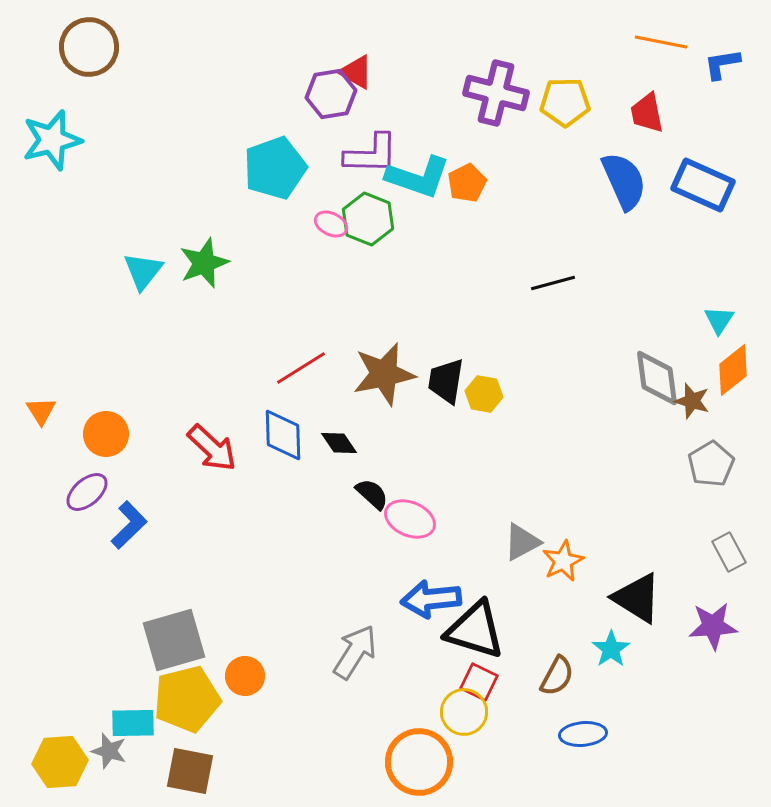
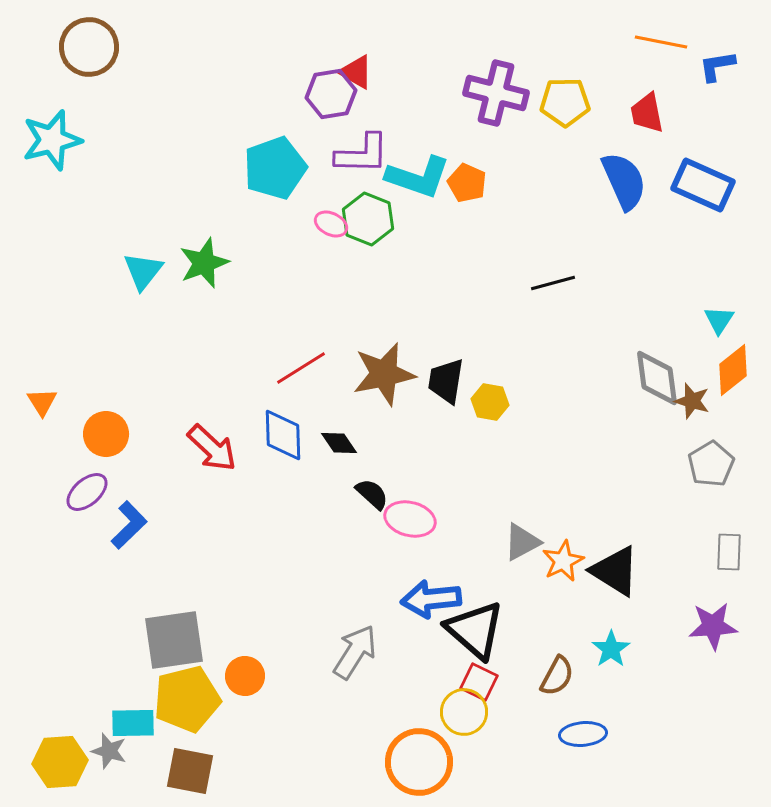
blue L-shape at (722, 64): moved 5 px left, 2 px down
purple L-shape at (371, 154): moved 9 px left
orange pentagon at (467, 183): rotated 21 degrees counterclockwise
yellow hexagon at (484, 394): moved 6 px right, 8 px down
orange triangle at (41, 411): moved 1 px right, 9 px up
pink ellipse at (410, 519): rotated 9 degrees counterclockwise
gray rectangle at (729, 552): rotated 30 degrees clockwise
black triangle at (637, 598): moved 22 px left, 27 px up
black triangle at (475, 630): rotated 24 degrees clockwise
gray square at (174, 640): rotated 8 degrees clockwise
